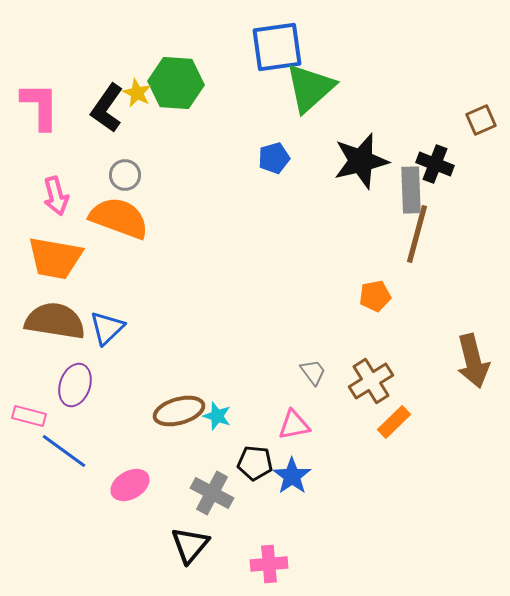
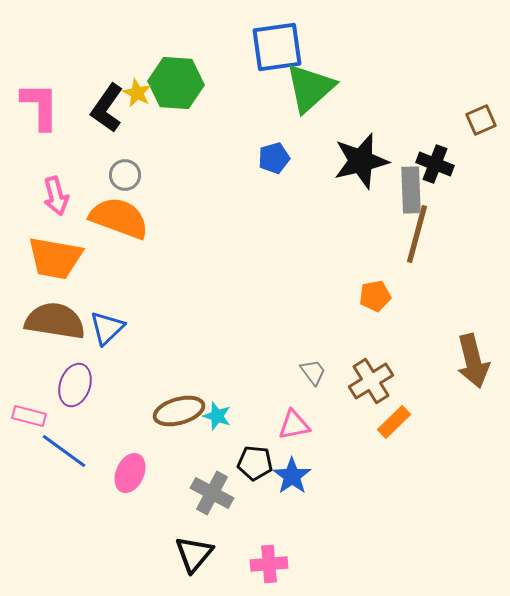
pink ellipse: moved 12 px up; rotated 36 degrees counterclockwise
black triangle: moved 4 px right, 9 px down
